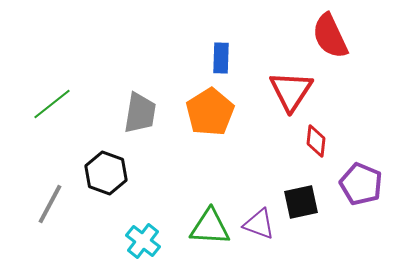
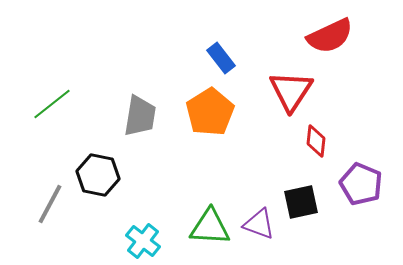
red semicircle: rotated 90 degrees counterclockwise
blue rectangle: rotated 40 degrees counterclockwise
gray trapezoid: moved 3 px down
black hexagon: moved 8 px left, 2 px down; rotated 9 degrees counterclockwise
